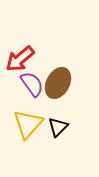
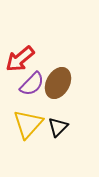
purple semicircle: rotated 80 degrees clockwise
